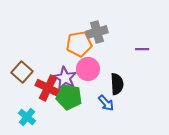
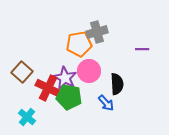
pink circle: moved 1 px right, 2 px down
